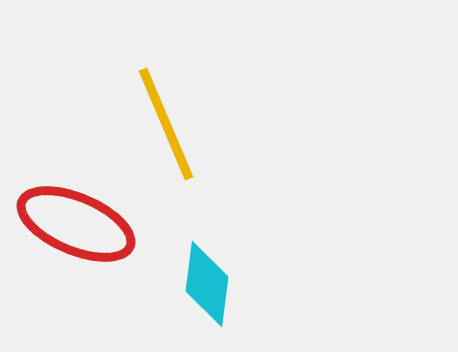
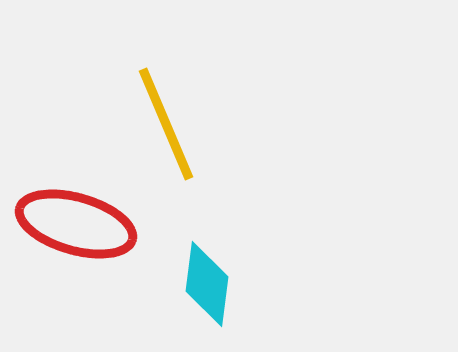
red ellipse: rotated 7 degrees counterclockwise
